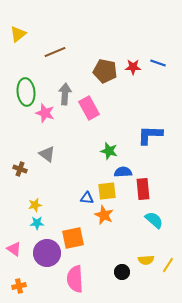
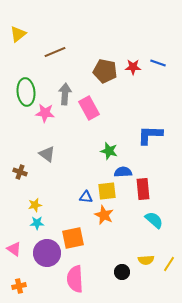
pink star: rotated 12 degrees counterclockwise
brown cross: moved 3 px down
blue triangle: moved 1 px left, 1 px up
yellow line: moved 1 px right, 1 px up
